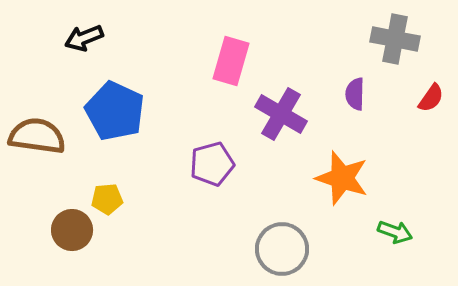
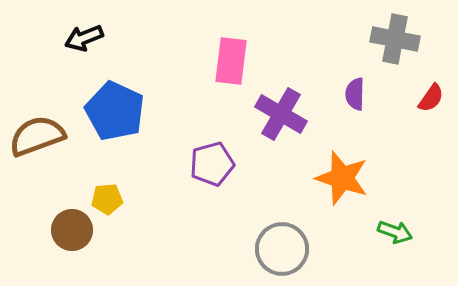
pink rectangle: rotated 9 degrees counterclockwise
brown semicircle: rotated 28 degrees counterclockwise
